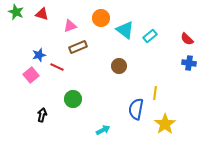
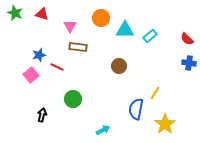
green star: moved 1 px left, 1 px down
pink triangle: rotated 40 degrees counterclockwise
cyan triangle: rotated 36 degrees counterclockwise
brown rectangle: rotated 30 degrees clockwise
yellow line: rotated 24 degrees clockwise
